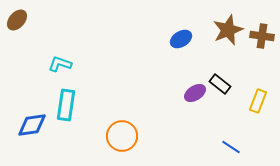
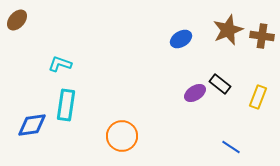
yellow rectangle: moved 4 px up
